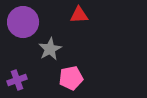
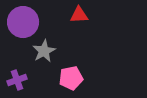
gray star: moved 6 px left, 2 px down
